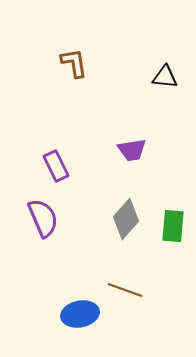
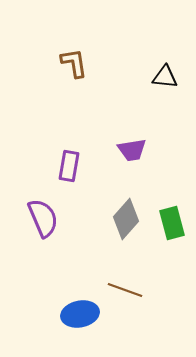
purple rectangle: moved 13 px right; rotated 36 degrees clockwise
green rectangle: moved 1 px left, 3 px up; rotated 20 degrees counterclockwise
